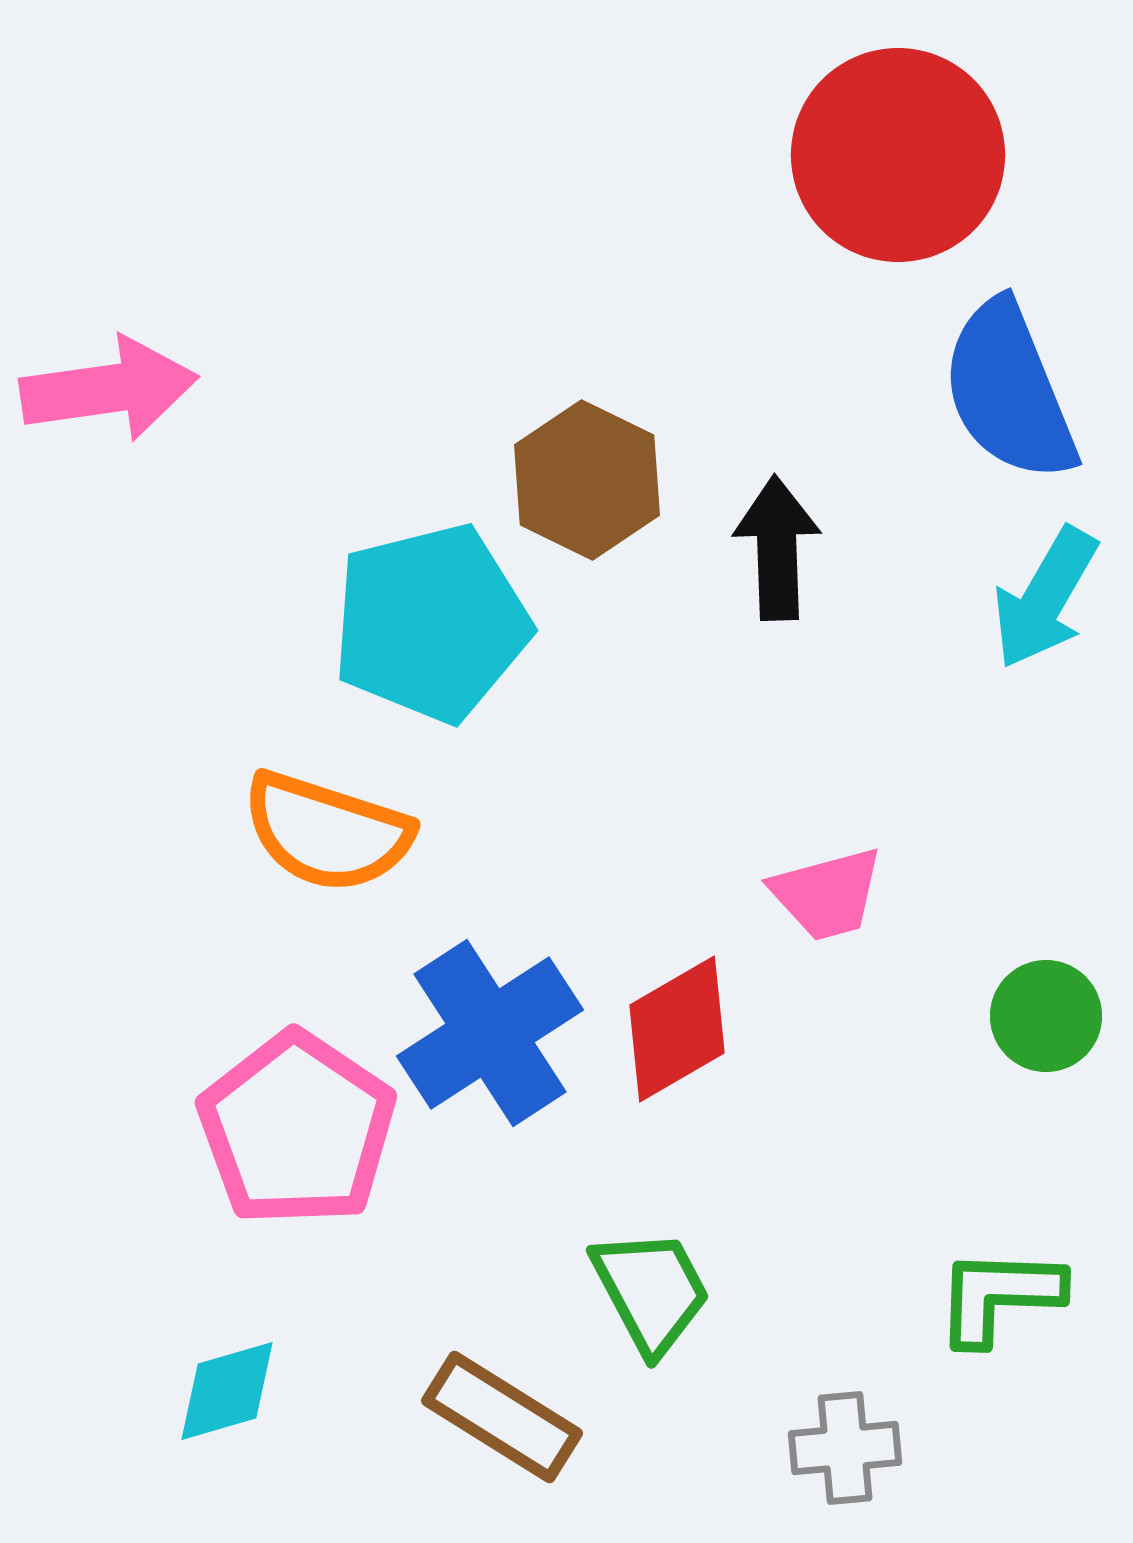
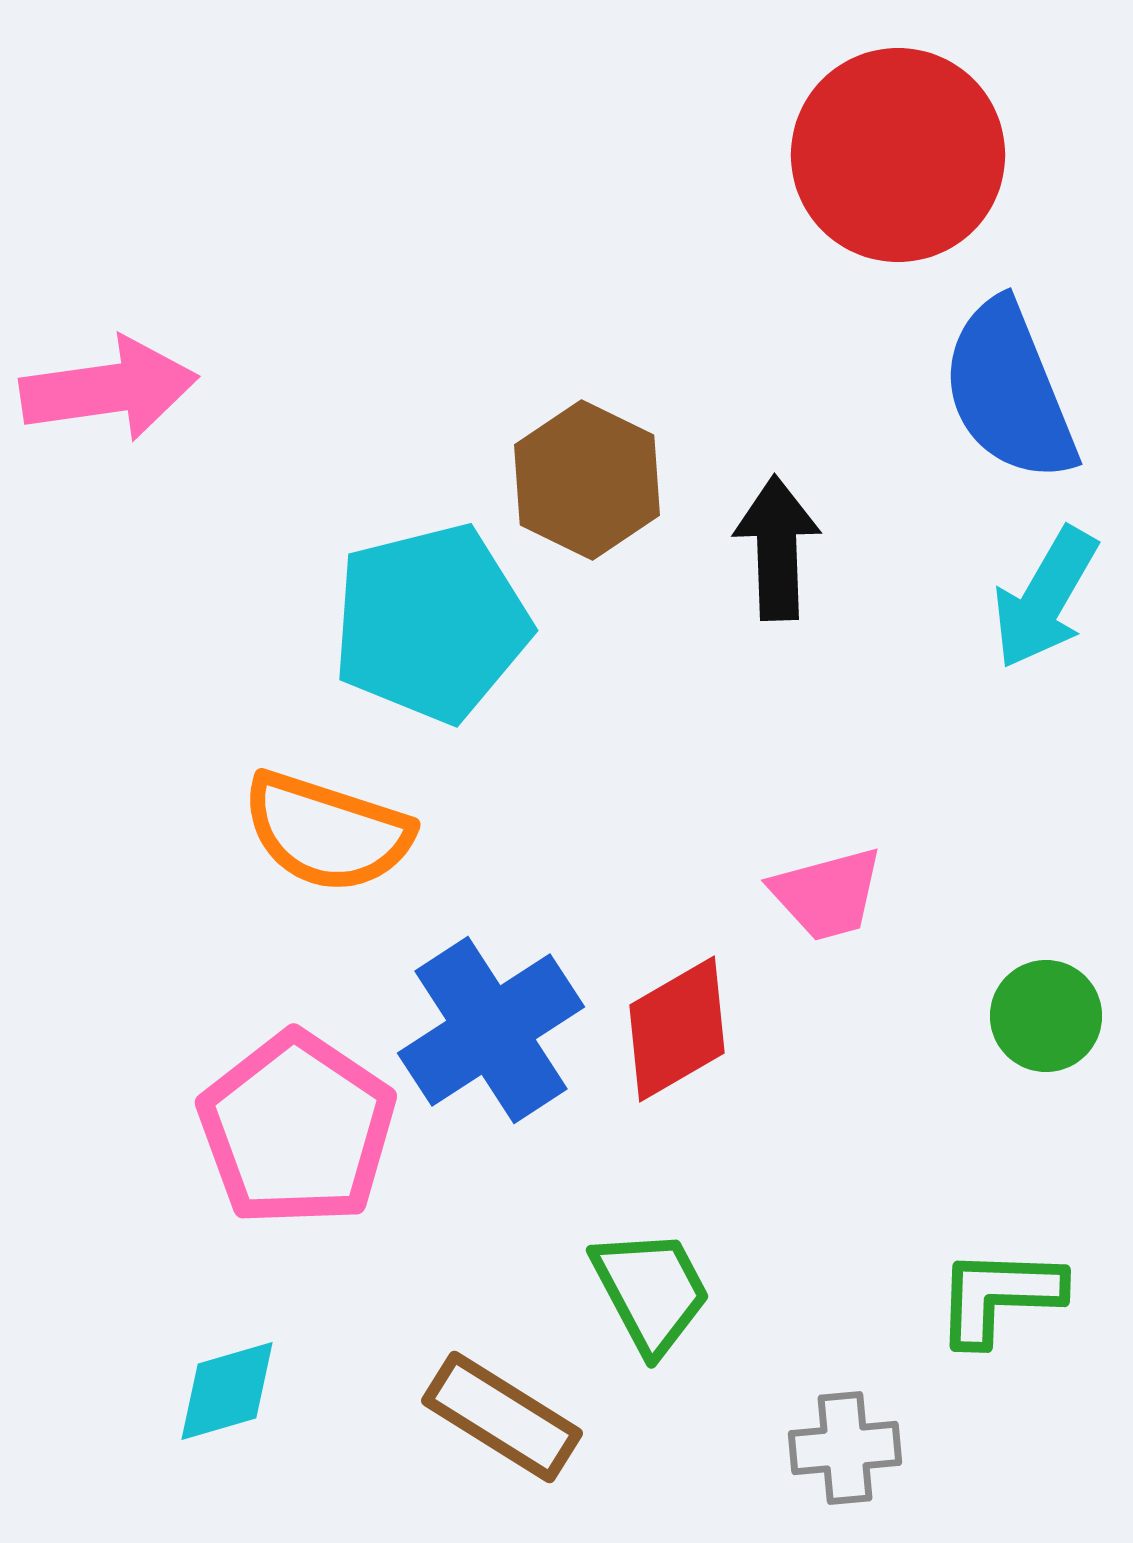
blue cross: moved 1 px right, 3 px up
